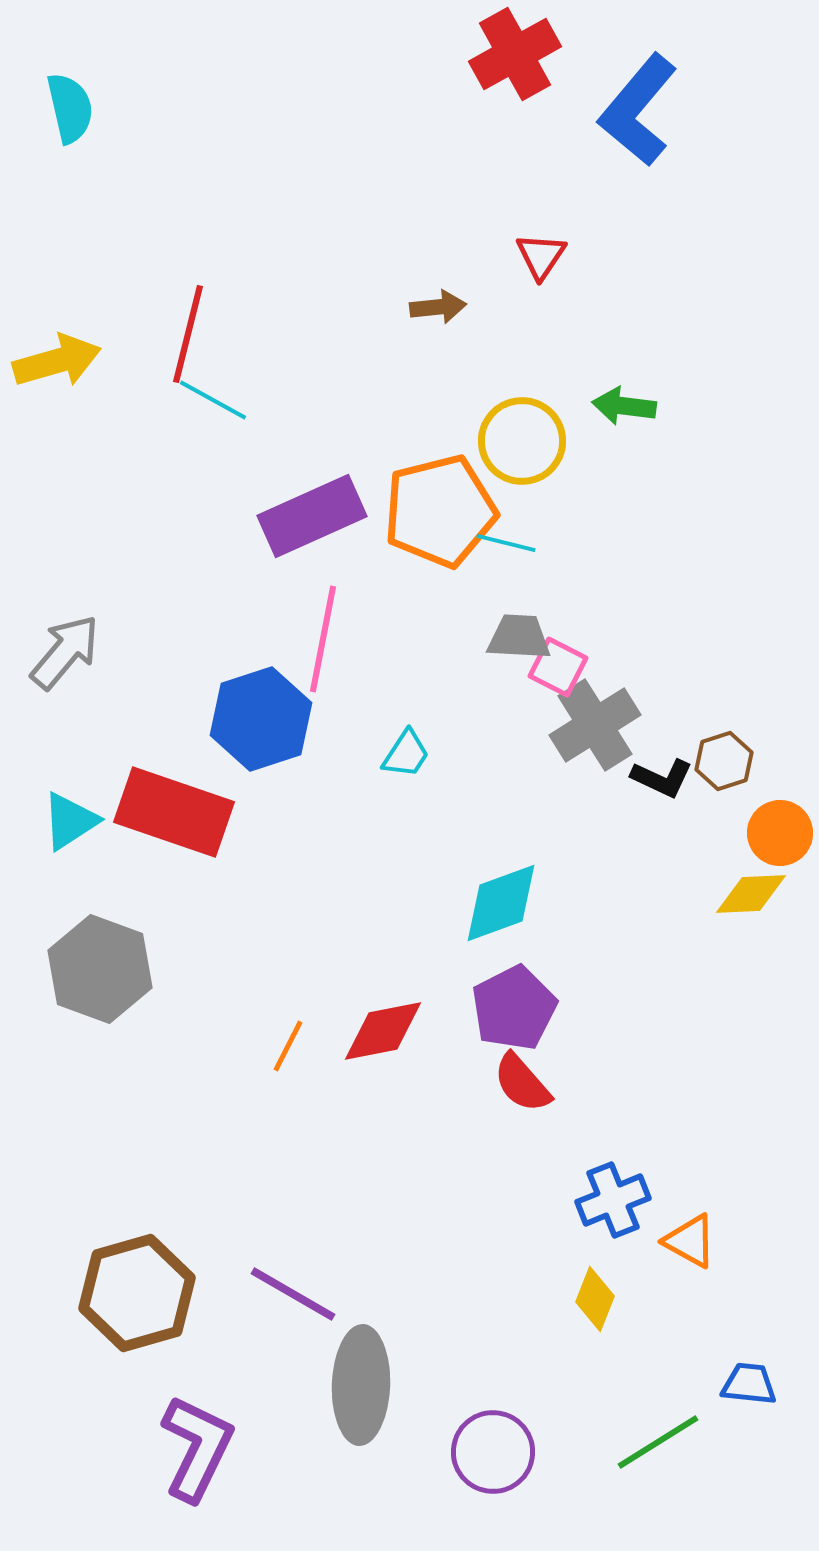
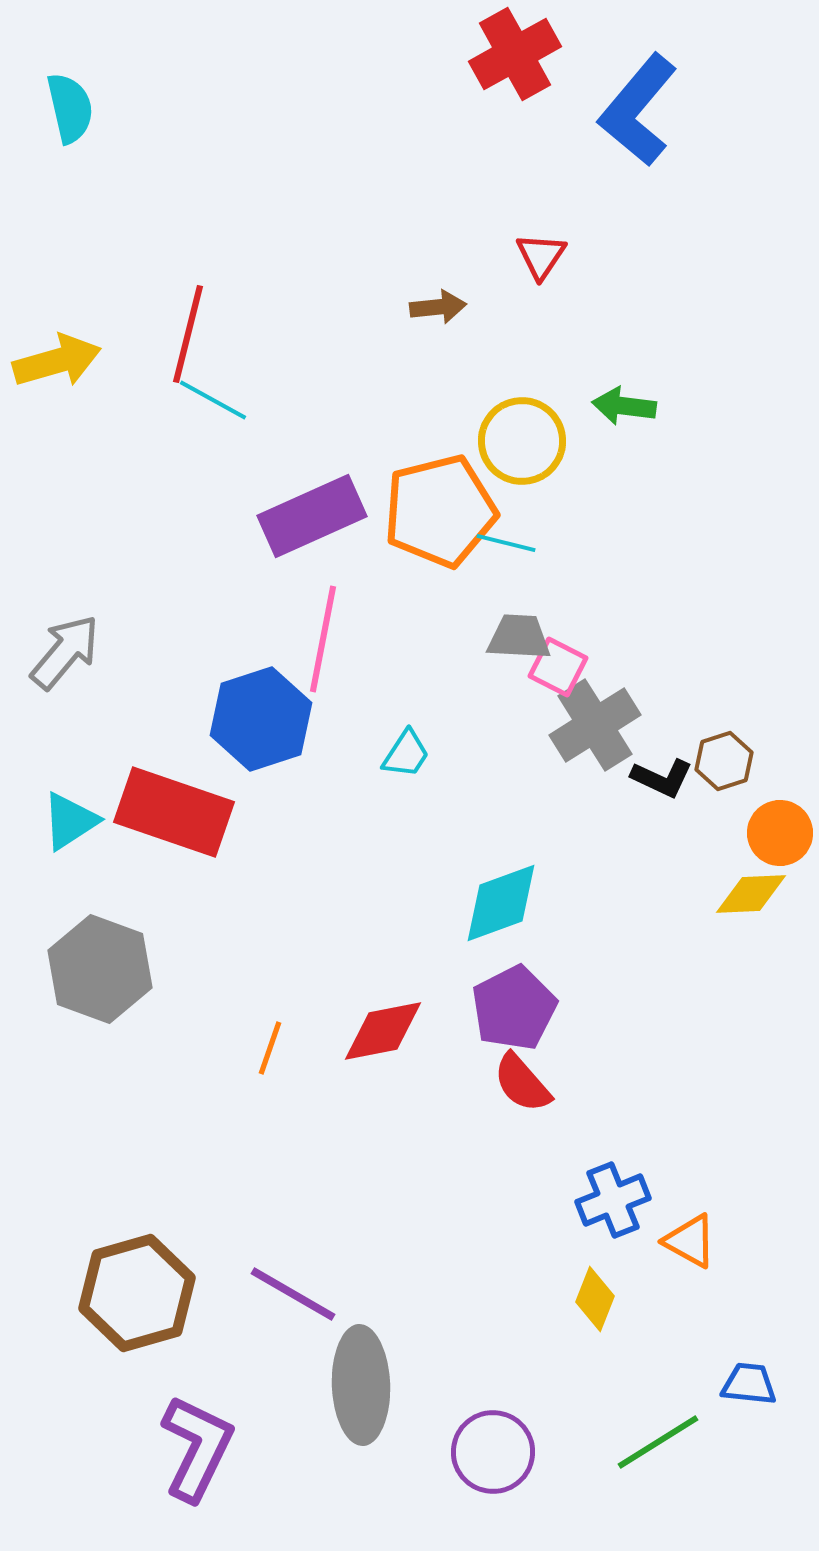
orange line at (288, 1046): moved 18 px left, 2 px down; rotated 8 degrees counterclockwise
gray ellipse at (361, 1385): rotated 4 degrees counterclockwise
